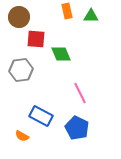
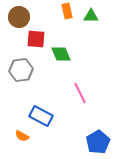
blue pentagon: moved 21 px right, 14 px down; rotated 15 degrees clockwise
